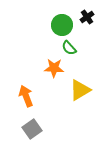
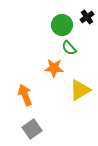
orange arrow: moved 1 px left, 1 px up
